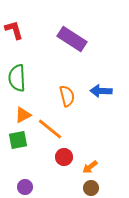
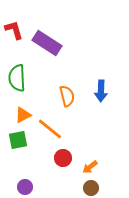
purple rectangle: moved 25 px left, 4 px down
blue arrow: rotated 90 degrees counterclockwise
red circle: moved 1 px left, 1 px down
